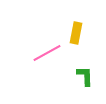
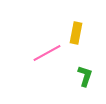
green L-shape: rotated 20 degrees clockwise
